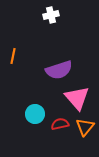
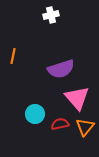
purple semicircle: moved 2 px right, 1 px up
